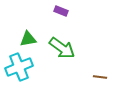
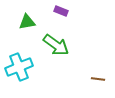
green triangle: moved 1 px left, 17 px up
green arrow: moved 6 px left, 3 px up
brown line: moved 2 px left, 2 px down
